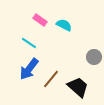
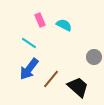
pink rectangle: rotated 32 degrees clockwise
